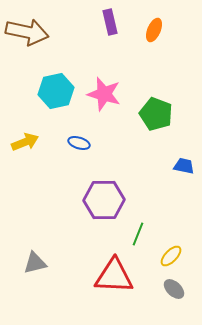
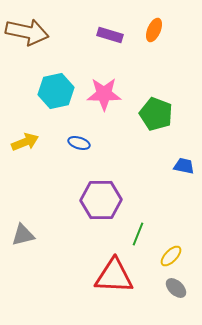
purple rectangle: moved 13 px down; rotated 60 degrees counterclockwise
pink star: rotated 16 degrees counterclockwise
purple hexagon: moved 3 px left
gray triangle: moved 12 px left, 28 px up
gray ellipse: moved 2 px right, 1 px up
